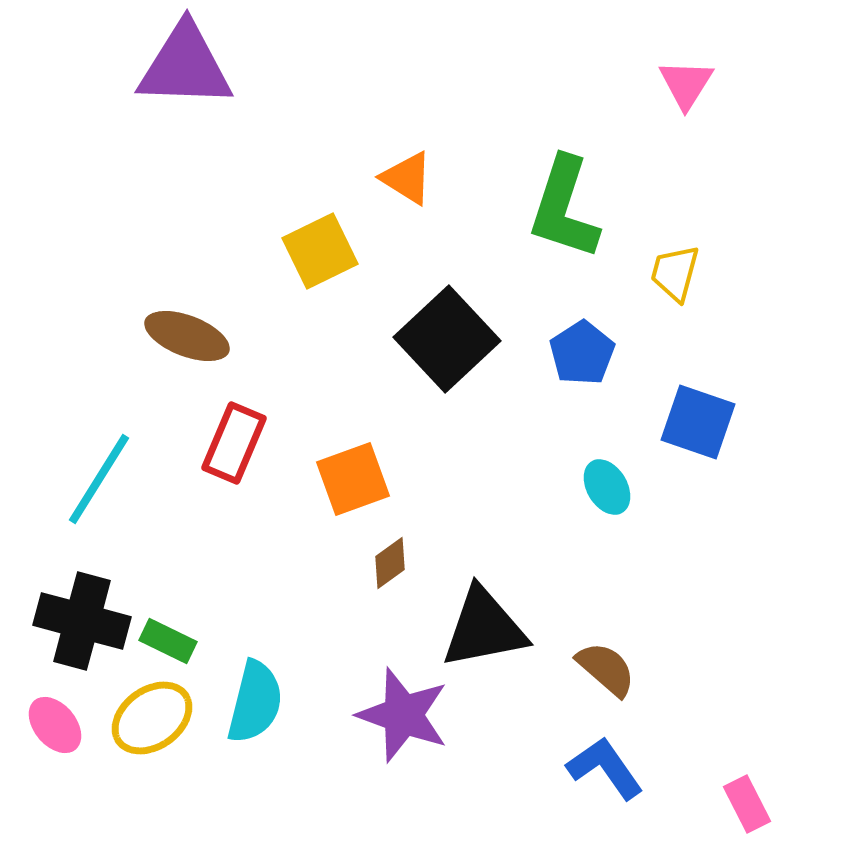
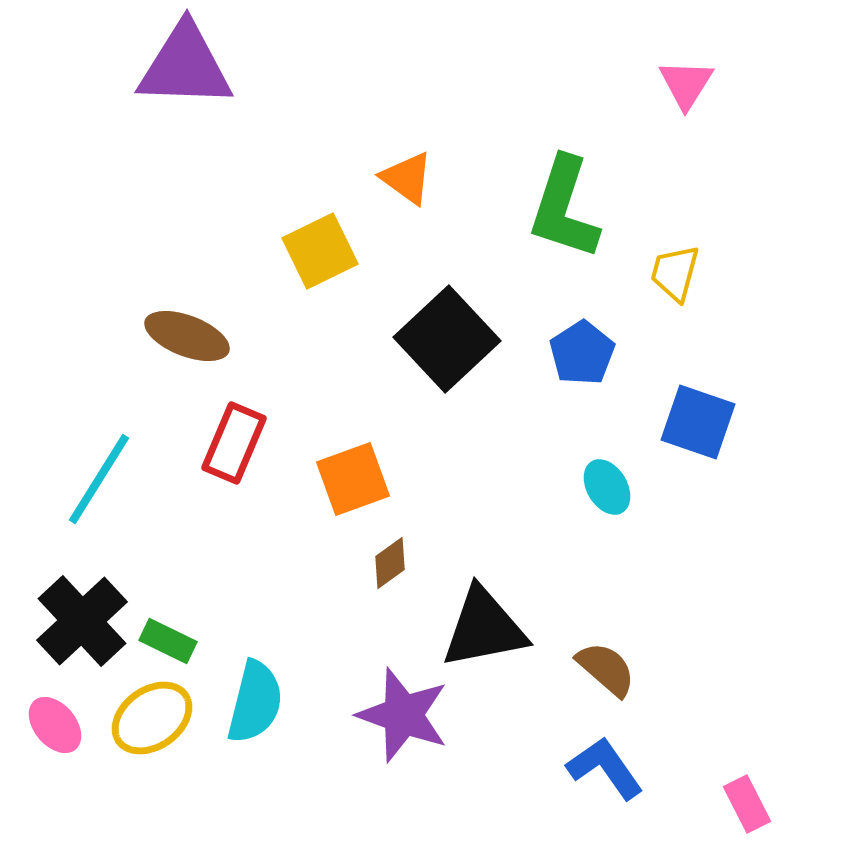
orange triangle: rotated 4 degrees clockwise
black cross: rotated 32 degrees clockwise
